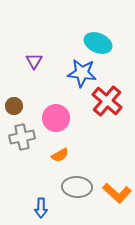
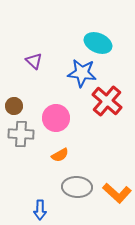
purple triangle: rotated 18 degrees counterclockwise
gray cross: moved 1 px left, 3 px up; rotated 15 degrees clockwise
blue arrow: moved 1 px left, 2 px down
